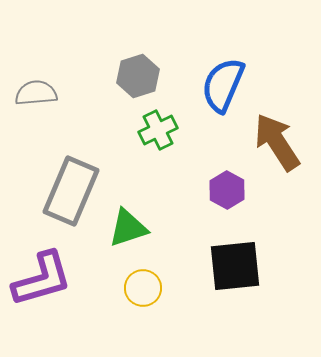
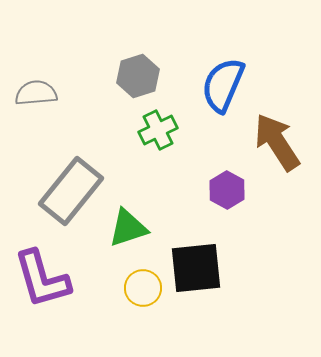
gray rectangle: rotated 16 degrees clockwise
black square: moved 39 px left, 2 px down
purple L-shape: rotated 90 degrees clockwise
